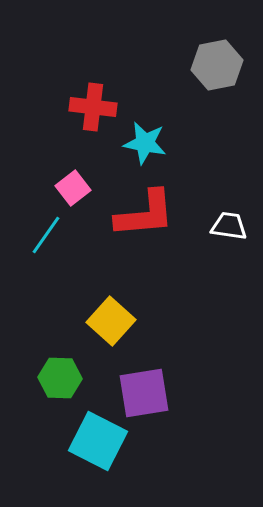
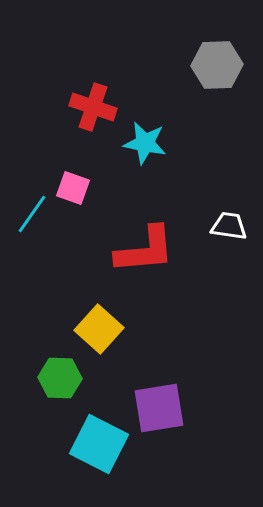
gray hexagon: rotated 9 degrees clockwise
red cross: rotated 12 degrees clockwise
pink square: rotated 32 degrees counterclockwise
red L-shape: moved 36 px down
cyan line: moved 14 px left, 21 px up
yellow square: moved 12 px left, 8 px down
purple square: moved 15 px right, 15 px down
cyan square: moved 1 px right, 3 px down
